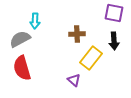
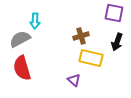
brown cross: moved 4 px right, 2 px down; rotated 14 degrees counterclockwise
black arrow: moved 3 px right, 1 px down; rotated 24 degrees clockwise
yellow rectangle: rotated 65 degrees clockwise
